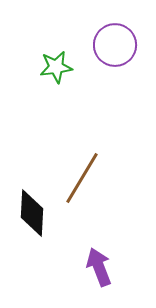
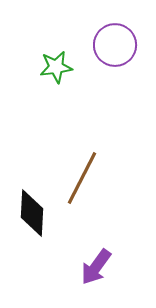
brown line: rotated 4 degrees counterclockwise
purple arrow: moved 3 px left; rotated 123 degrees counterclockwise
